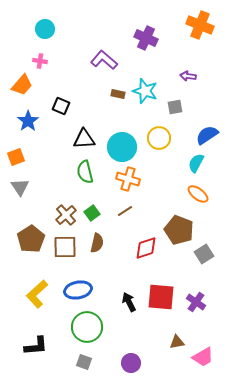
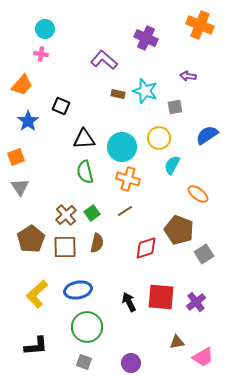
pink cross at (40, 61): moved 1 px right, 7 px up
cyan semicircle at (196, 163): moved 24 px left, 2 px down
purple cross at (196, 302): rotated 18 degrees clockwise
